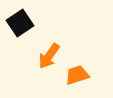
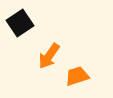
orange trapezoid: moved 1 px down
